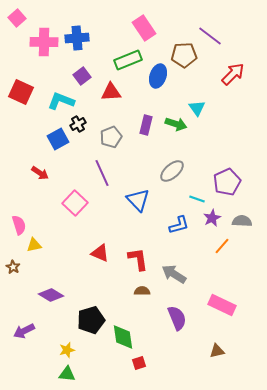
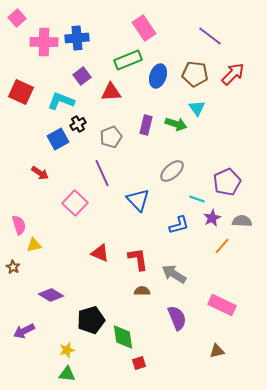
brown pentagon at (184, 55): moved 11 px right, 19 px down; rotated 10 degrees clockwise
